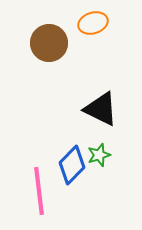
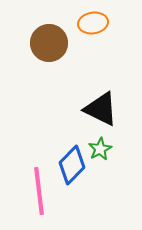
orange ellipse: rotated 8 degrees clockwise
green star: moved 1 px right, 6 px up; rotated 10 degrees counterclockwise
